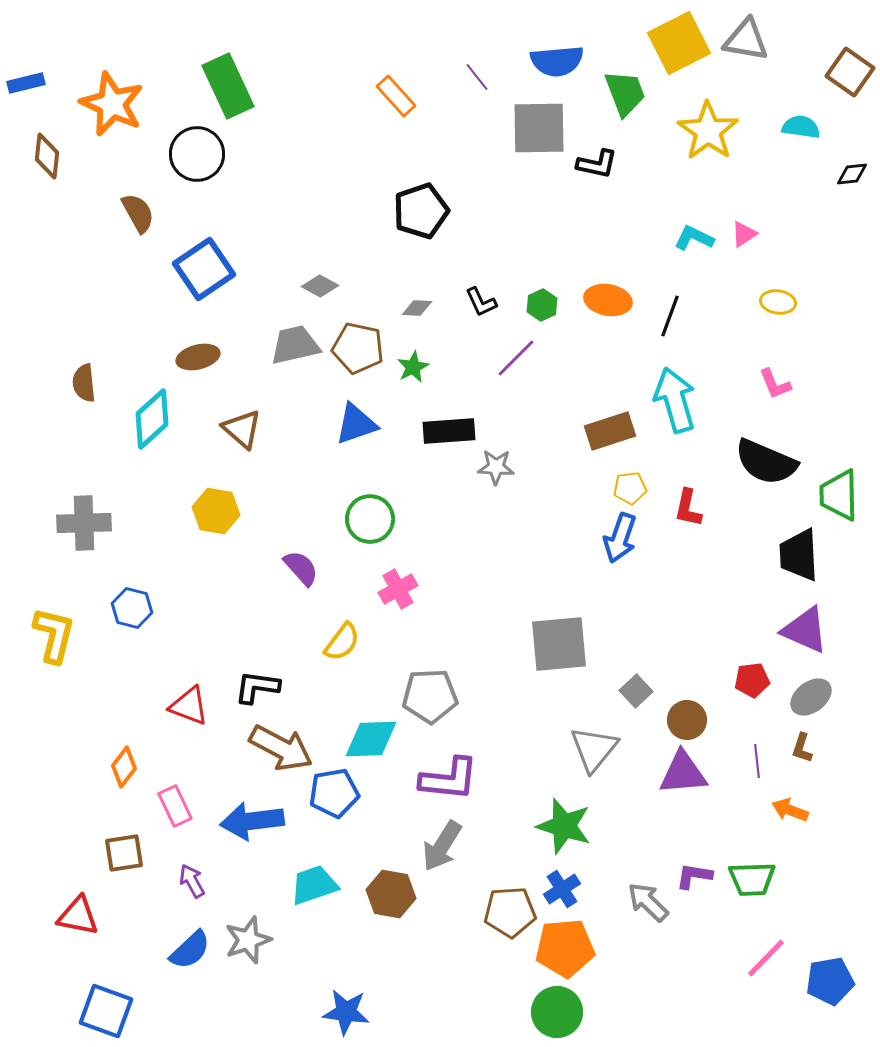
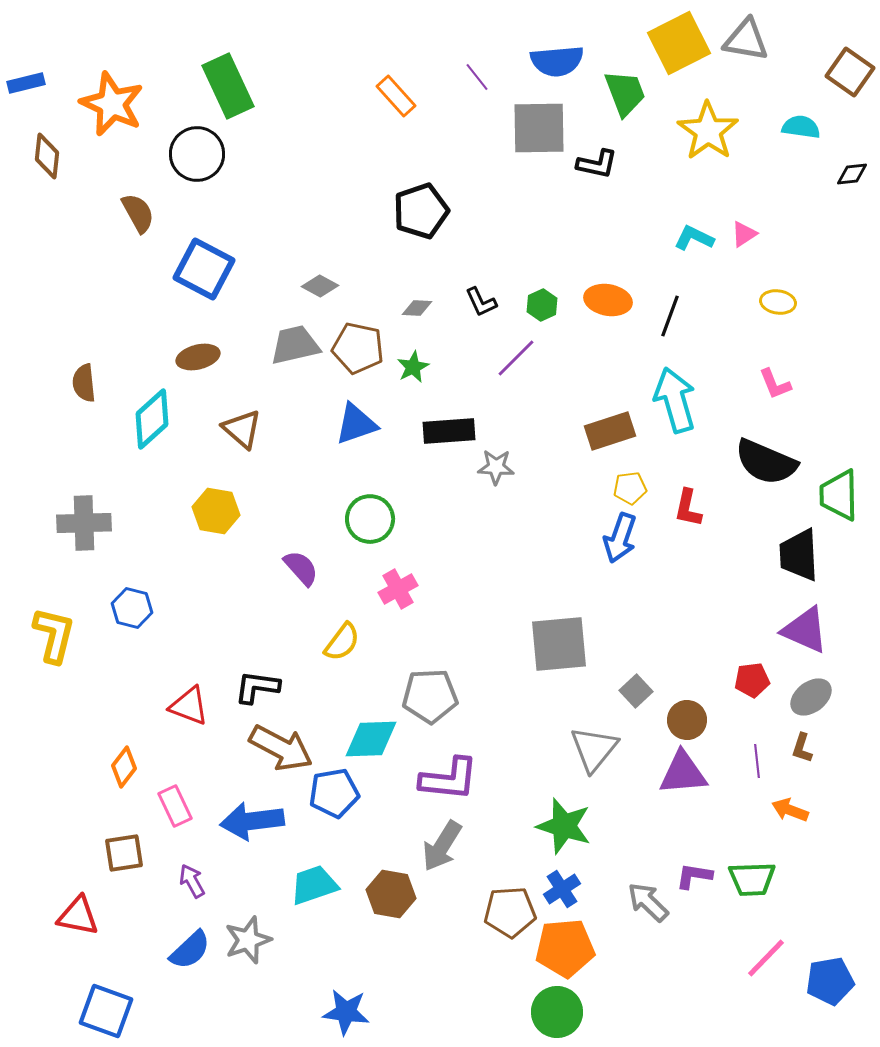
blue square at (204, 269): rotated 28 degrees counterclockwise
